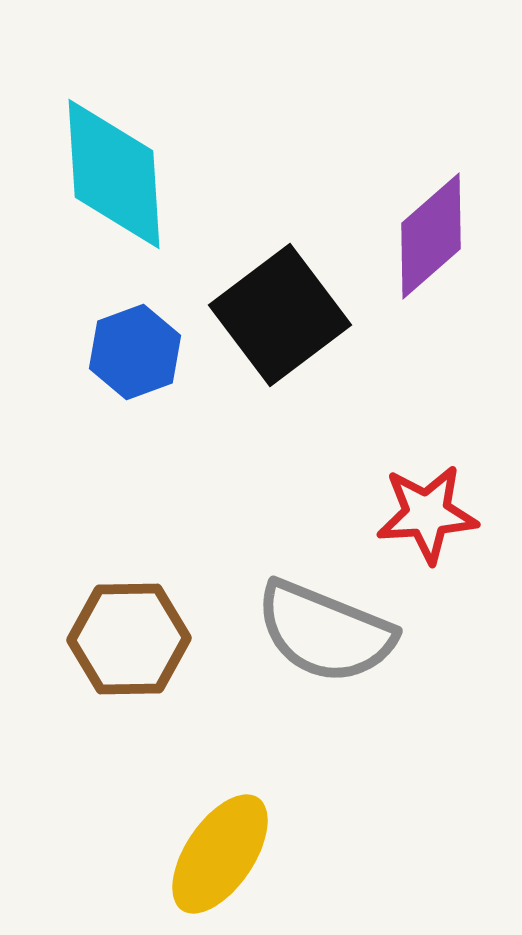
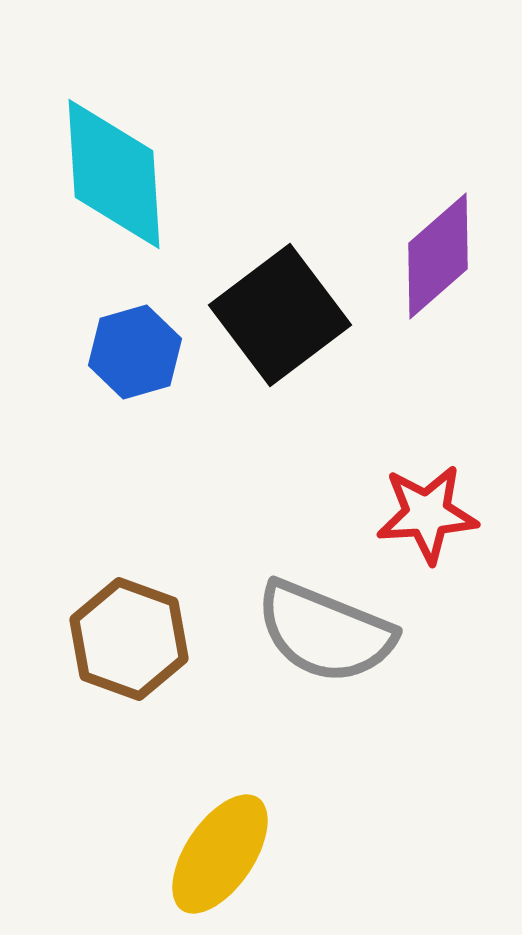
purple diamond: moved 7 px right, 20 px down
blue hexagon: rotated 4 degrees clockwise
brown hexagon: rotated 21 degrees clockwise
